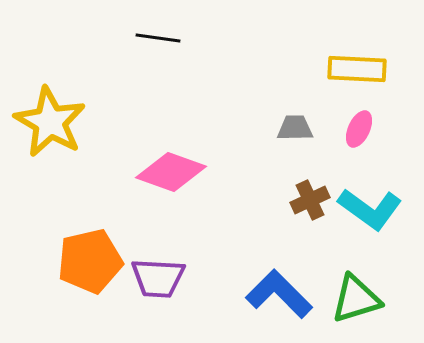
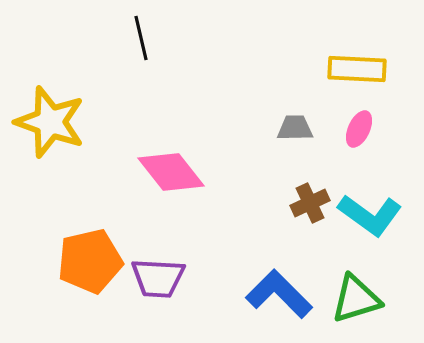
black line: moved 17 px left; rotated 69 degrees clockwise
yellow star: rotated 10 degrees counterclockwise
pink diamond: rotated 32 degrees clockwise
brown cross: moved 3 px down
cyan L-shape: moved 6 px down
